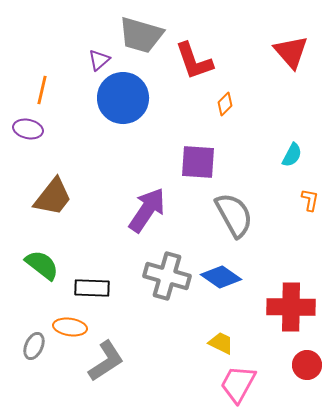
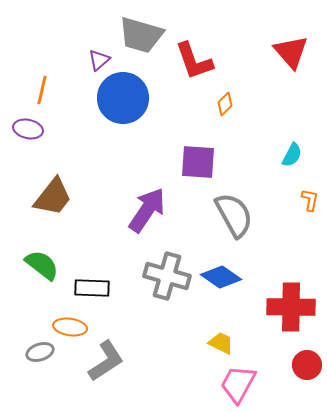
gray ellipse: moved 6 px right, 6 px down; rotated 48 degrees clockwise
